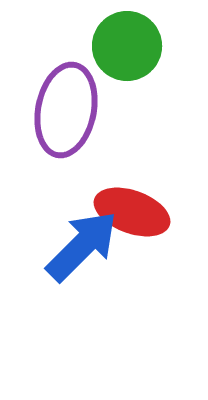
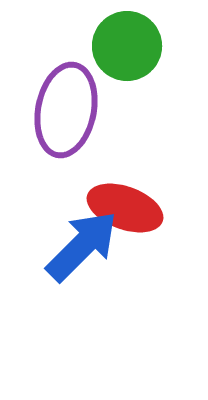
red ellipse: moved 7 px left, 4 px up
